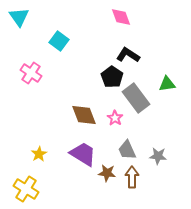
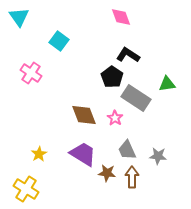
gray rectangle: rotated 20 degrees counterclockwise
